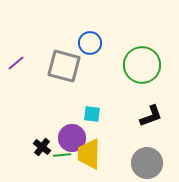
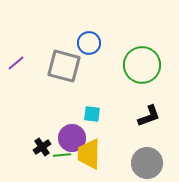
blue circle: moved 1 px left
black L-shape: moved 2 px left
black cross: rotated 18 degrees clockwise
